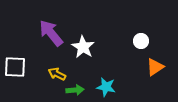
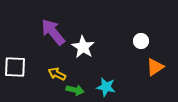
purple arrow: moved 2 px right, 1 px up
green arrow: rotated 18 degrees clockwise
